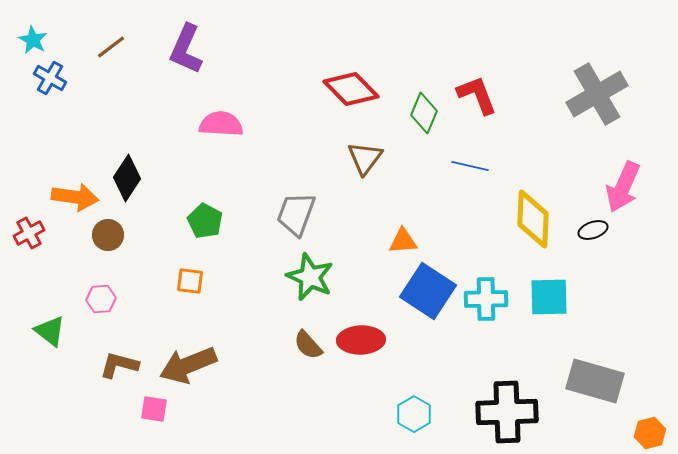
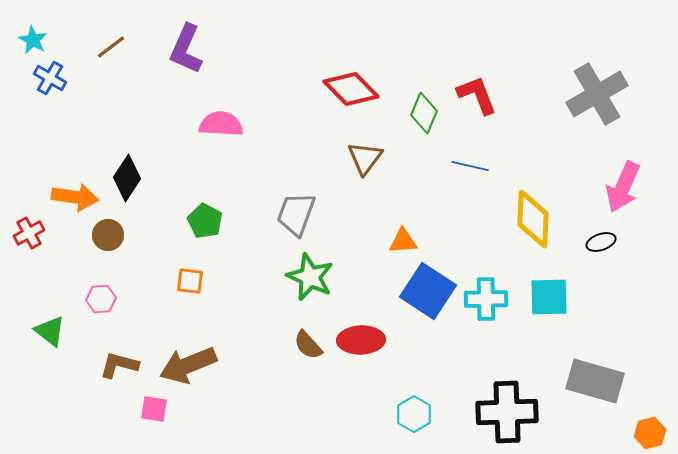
black ellipse: moved 8 px right, 12 px down
